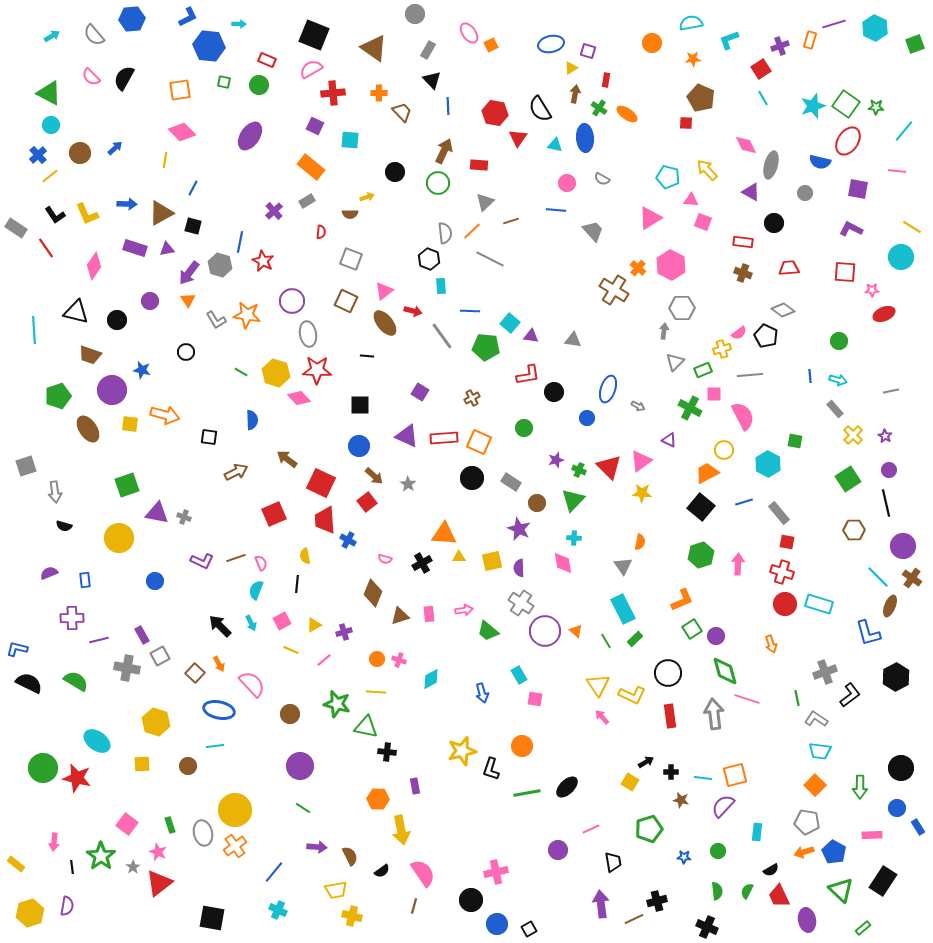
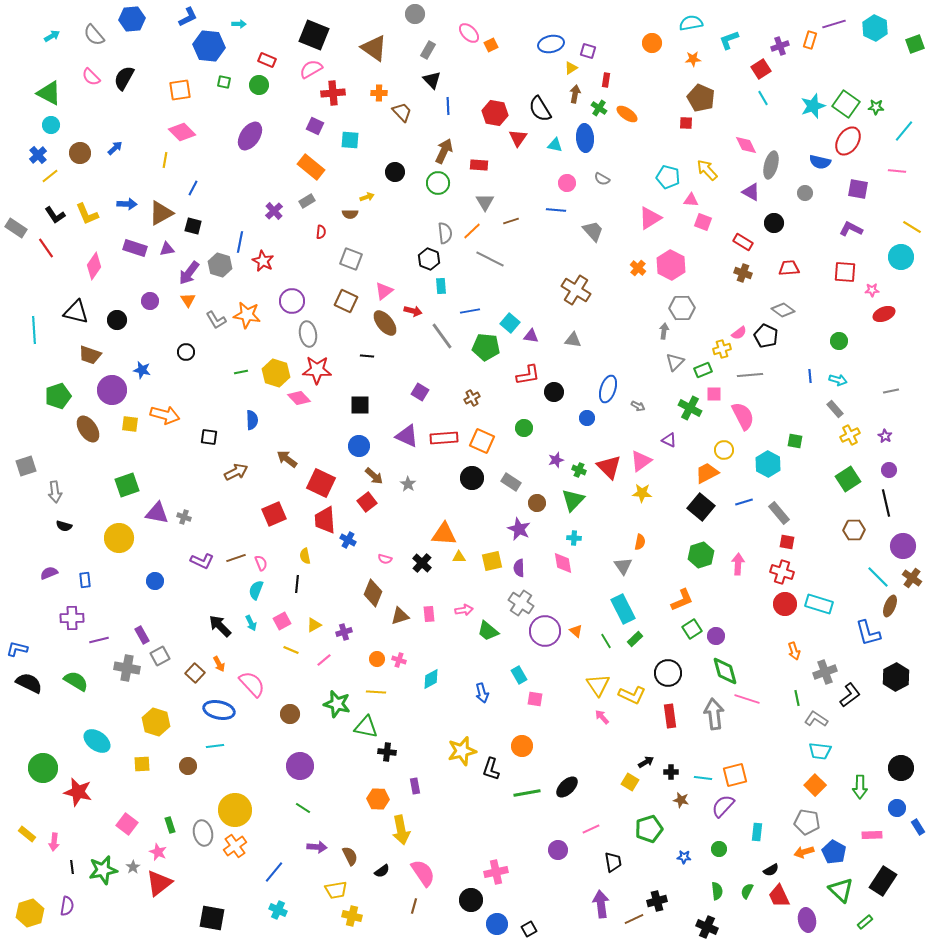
pink ellipse at (469, 33): rotated 10 degrees counterclockwise
gray triangle at (485, 202): rotated 18 degrees counterclockwise
red rectangle at (743, 242): rotated 24 degrees clockwise
brown cross at (614, 290): moved 38 px left
blue line at (470, 311): rotated 12 degrees counterclockwise
green line at (241, 372): rotated 40 degrees counterclockwise
yellow cross at (853, 435): moved 3 px left; rotated 18 degrees clockwise
orange square at (479, 442): moved 3 px right, 1 px up
black cross at (422, 563): rotated 18 degrees counterclockwise
orange arrow at (771, 644): moved 23 px right, 7 px down
red star at (77, 778): moved 1 px right, 14 px down
green circle at (718, 851): moved 1 px right, 2 px up
green star at (101, 856): moved 2 px right, 14 px down; rotated 24 degrees clockwise
yellow rectangle at (16, 864): moved 11 px right, 30 px up
green rectangle at (863, 928): moved 2 px right, 6 px up
